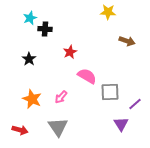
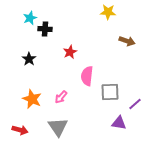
pink semicircle: rotated 114 degrees counterclockwise
purple triangle: moved 2 px left, 1 px up; rotated 49 degrees counterclockwise
